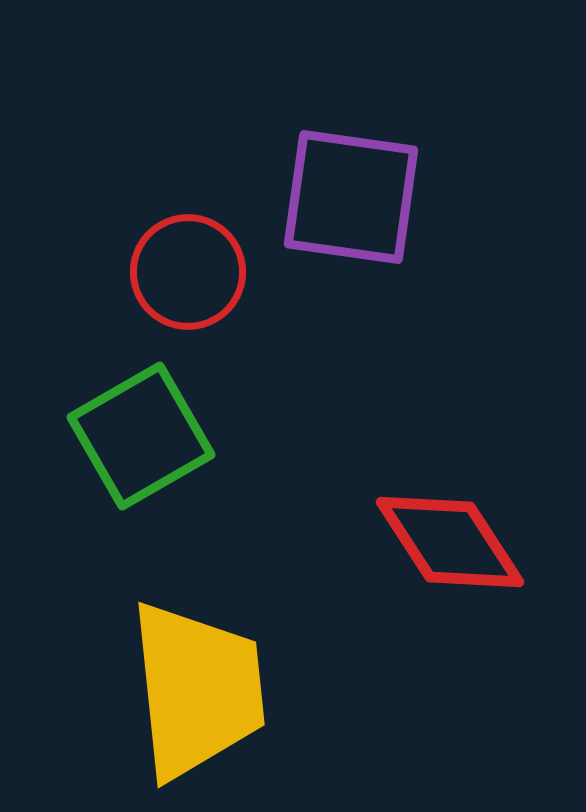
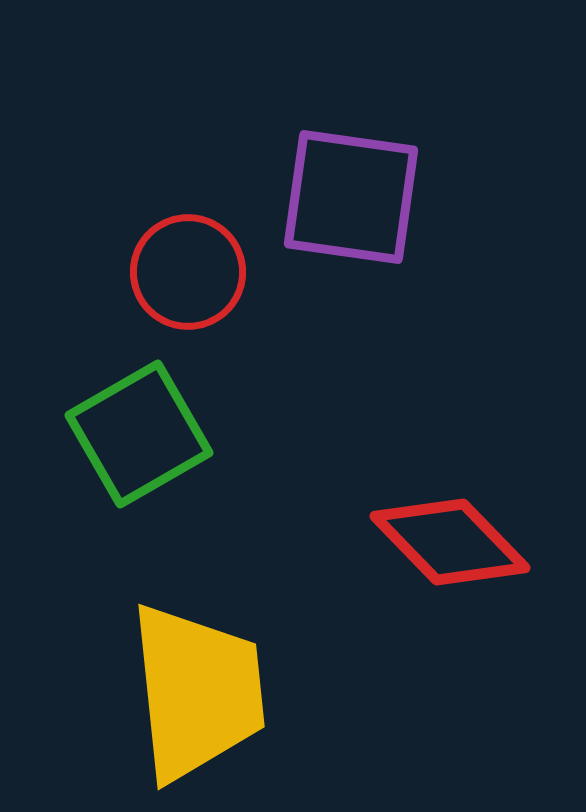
green square: moved 2 px left, 2 px up
red diamond: rotated 11 degrees counterclockwise
yellow trapezoid: moved 2 px down
